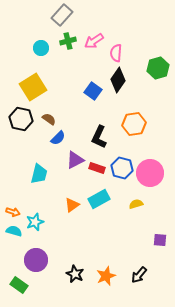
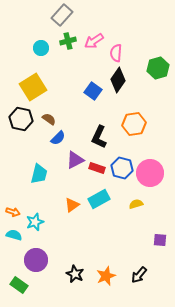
cyan semicircle: moved 4 px down
